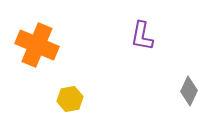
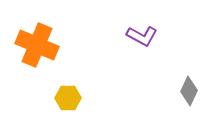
purple L-shape: rotated 72 degrees counterclockwise
yellow hexagon: moved 2 px left, 1 px up; rotated 10 degrees clockwise
